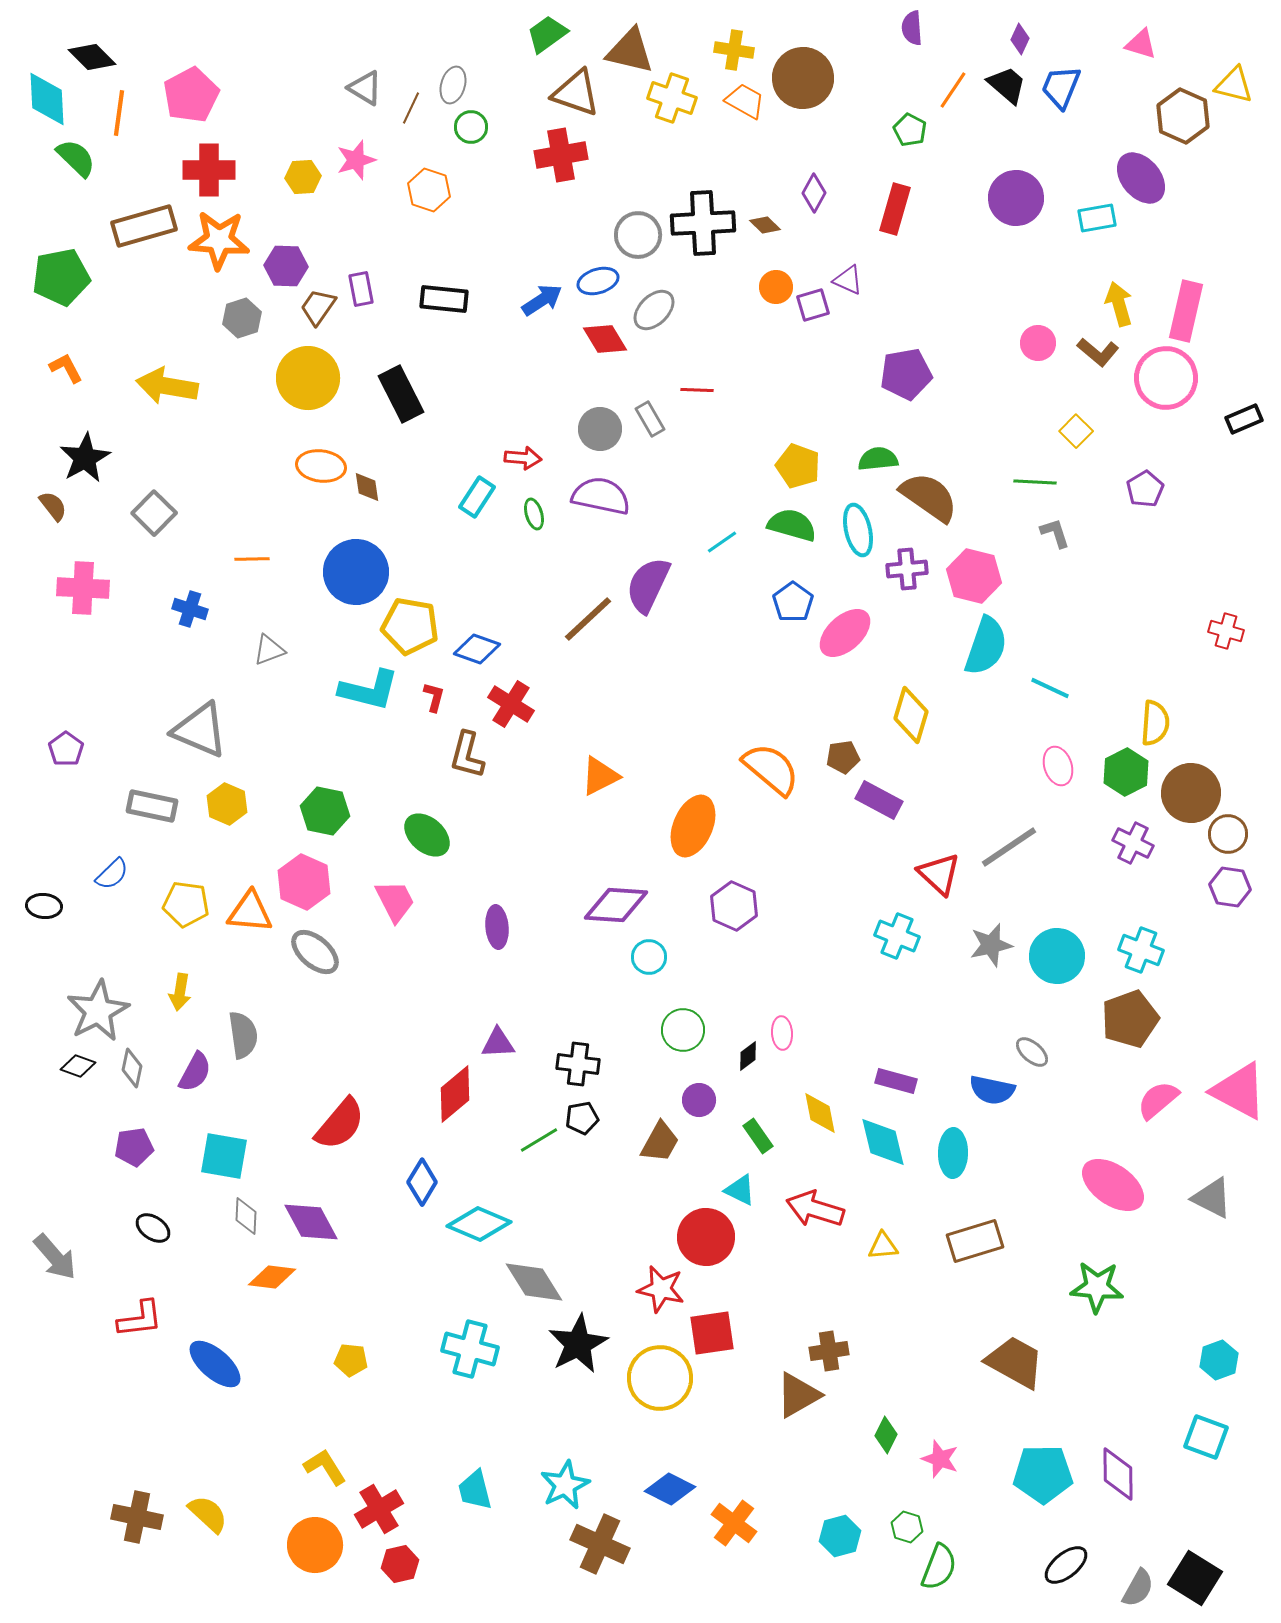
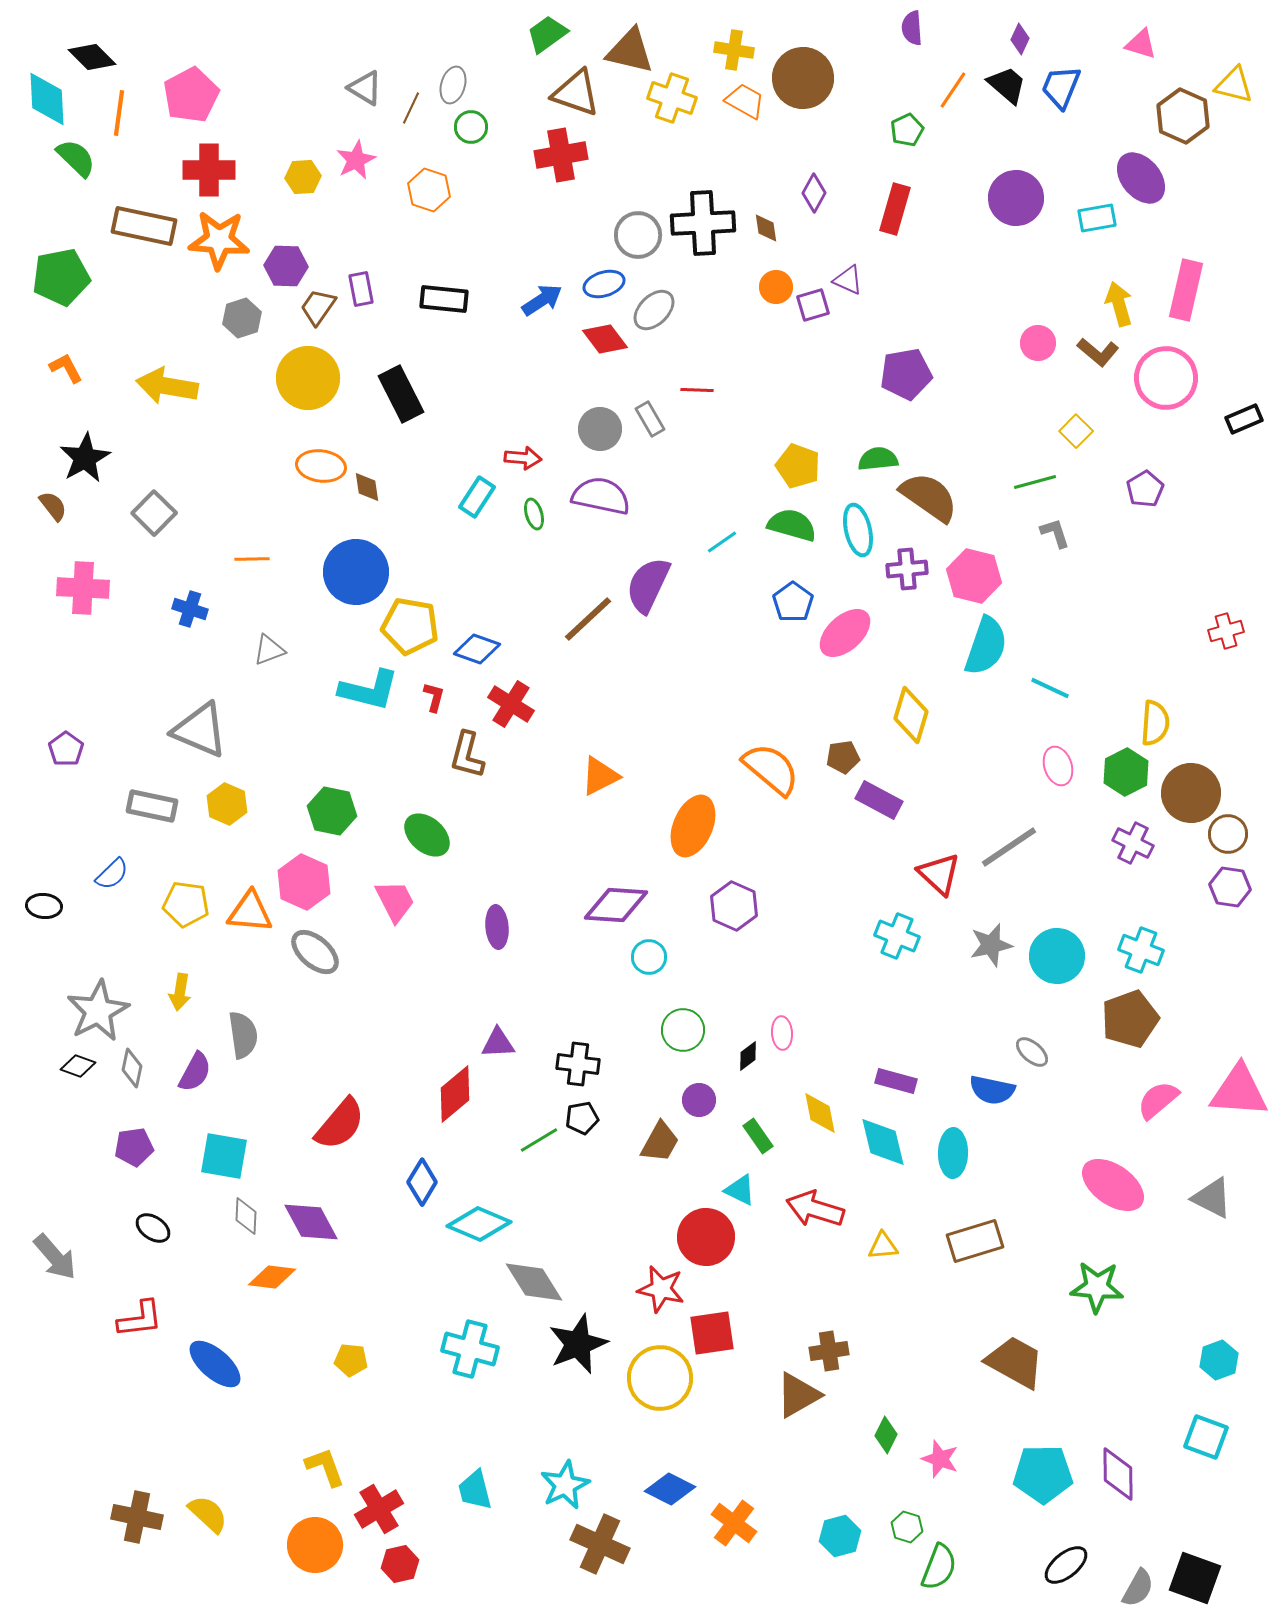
green pentagon at (910, 130): moved 3 px left; rotated 20 degrees clockwise
pink star at (356, 160): rotated 9 degrees counterclockwise
brown diamond at (765, 225): moved 1 px right, 3 px down; rotated 36 degrees clockwise
brown rectangle at (144, 226): rotated 28 degrees clockwise
blue ellipse at (598, 281): moved 6 px right, 3 px down
pink rectangle at (1186, 311): moved 21 px up
red diamond at (605, 339): rotated 6 degrees counterclockwise
green line at (1035, 482): rotated 18 degrees counterclockwise
red cross at (1226, 631): rotated 32 degrees counterclockwise
green hexagon at (325, 811): moved 7 px right
pink triangle at (1239, 1091): rotated 24 degrees counterclockwise
black star at (578, 1344): rotated 6 degrees clockwise
yellow L-shape at (325, 1467): rotated 12 degrees clockwise
black square at (1195, 1578): rotated 12 degrees counterclockwise
